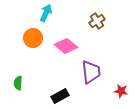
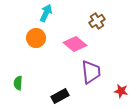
orange circle: moved 3 px right
pink diamond: moved 9 px right, 2 px up
